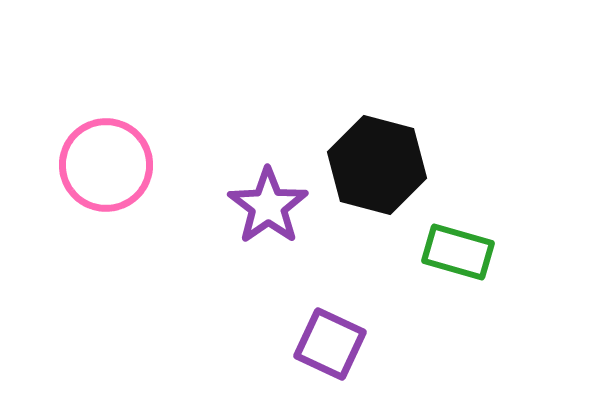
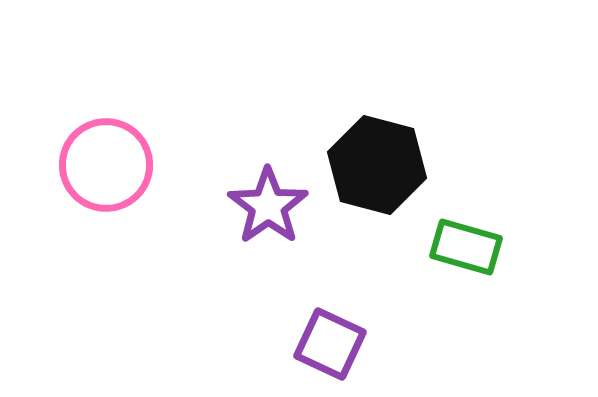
green rectangle: moved 8 px right, 5 px up
